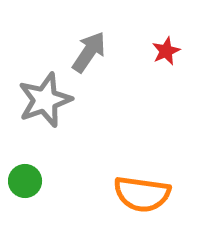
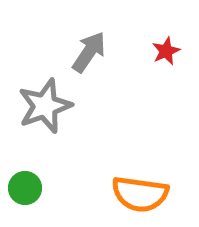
gray star: moved 6 px down
green circle: moved 7 px down
orange semicircle: moved 2 px left
